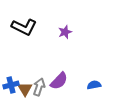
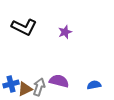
purple semicircle: rotated 120 degrees counterclockwise
blue cross: moved 1 px up
brown triangle: rotated 35 degrees clockwise
